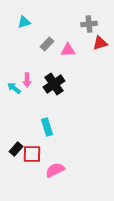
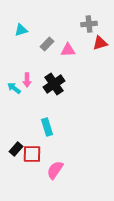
cyan triangle: moved 3 px left, 8 px down
pink semicircle: rotated 30 degrees counterclockwise
